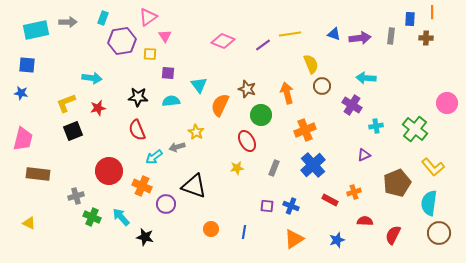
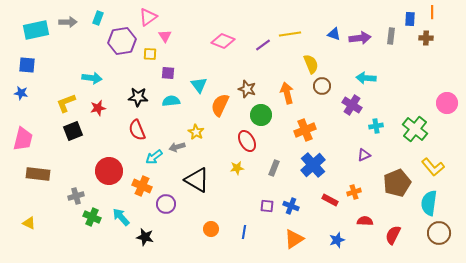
cyan rectangle at (103, 18): moved 5 px left
black triangle at (194, 186): moved 3 px right, 6 px up; rotated 12 degrees clockwise
